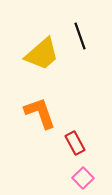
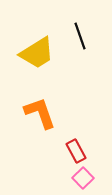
yellow trapezoid: moved 5 px left, 1 px up; rotated 9 degrees clockwise
red rectangle: moved 1 px right, 8 px down
